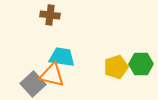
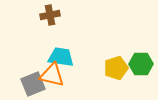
brown cross: rotated 18 degrees counterclockwise
cyan trapezoid: moved 1 px left
yellow pentagon: moved 1 px down
gray square: rotated 20 degrees clockwise
